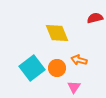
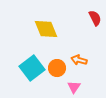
red semicircle: rotated 77 degrees clockwise
yellow diamond: moved 11 px left, 4 px up
